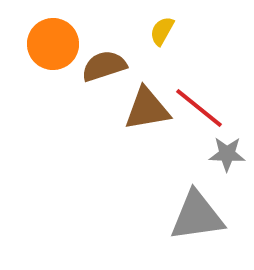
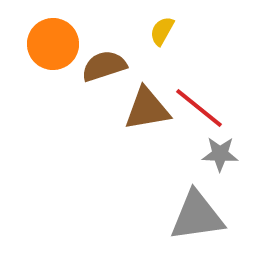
gray star: moved 7 px left
